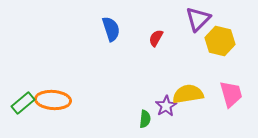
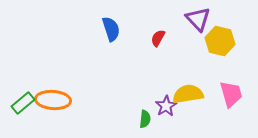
purple triangle: rotated 28 degrees counterclockwise
red semicircle: moved 2 px right
